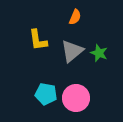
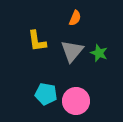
orange semicircle: moved 1 px down
yellow L-shape: moved 1 px left, 1 px down
gray triangle: rotated 10 degrees counterclockwise
pink circle: moved 3 px down
